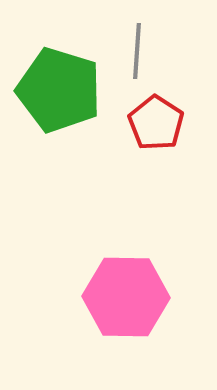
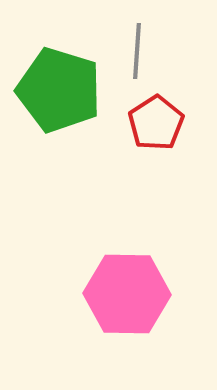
red pentagon: rotated 6 degrees clockwise
pink hexagon: moved 1 px right, 3 px up
